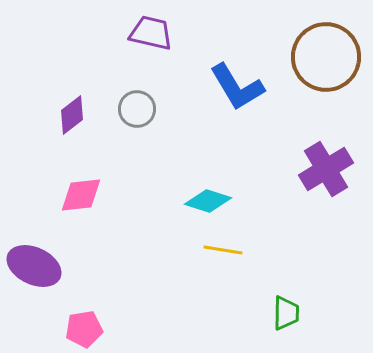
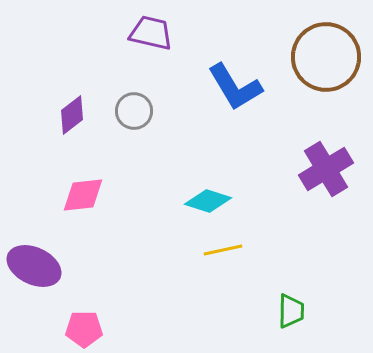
blue L-shape: moved 2 px left
gray circle: moved 3 px left, 2 px down
pink diamond: moved 2 px right
yellow line: rotated 21 degrees counterclockwise
green trapezoid: moved 5 px right, 2 px up
pink pentagon: rotated 9 degrees clockwise
